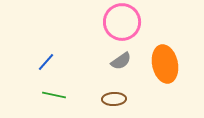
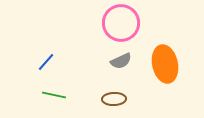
pink circle: moved 1 px left, 1 px down
gray semicircle: rotated 10 degrees clockwise
